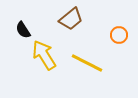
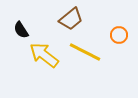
black semicircle: moved 2 px left
yellow arrow: rotated 20 degrees counterclockwise
yellow line: moved 2 px left, 11 px up
